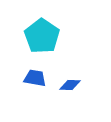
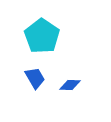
blue trapezoid: rotated 50 degrees clockwise
